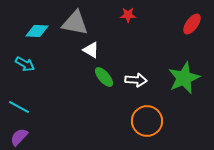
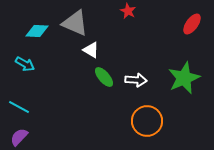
red star: moved 4 px up; rotated 28 degrees clockwise
gray triangle: rotated 12 degrees clockwise
